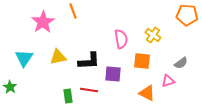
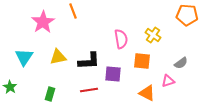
cyan triangle: moved 1 px up
red line: rotated 18 degrees counterclockwise
green rectangle: moved 18 px left, 2 px up; rotated 24 degrees clockwise
